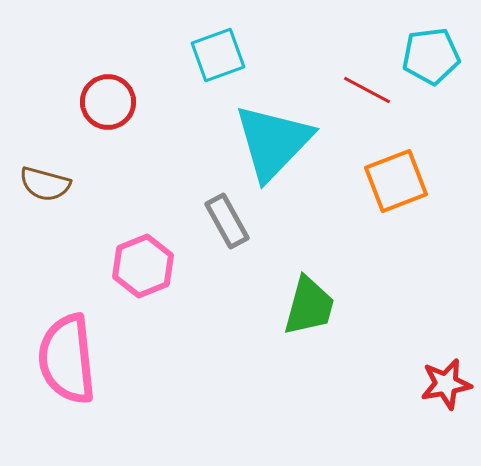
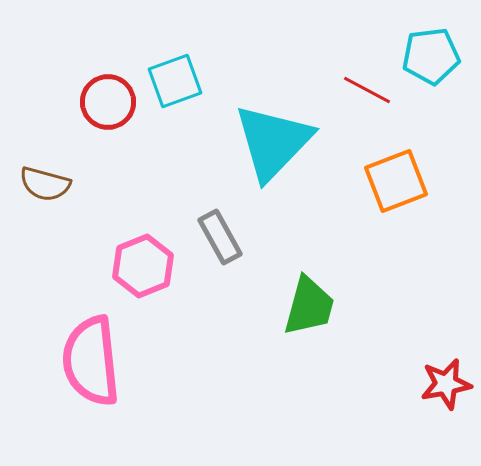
cyan square: moved 43 px left, 26 px down
gray rectangle: moved 7 px left, 16 px down
pink semicircle: moved 24 px right, 2 px down
